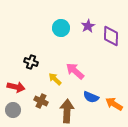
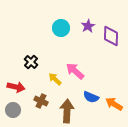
black cross: rotated 24 degrees clockwise
